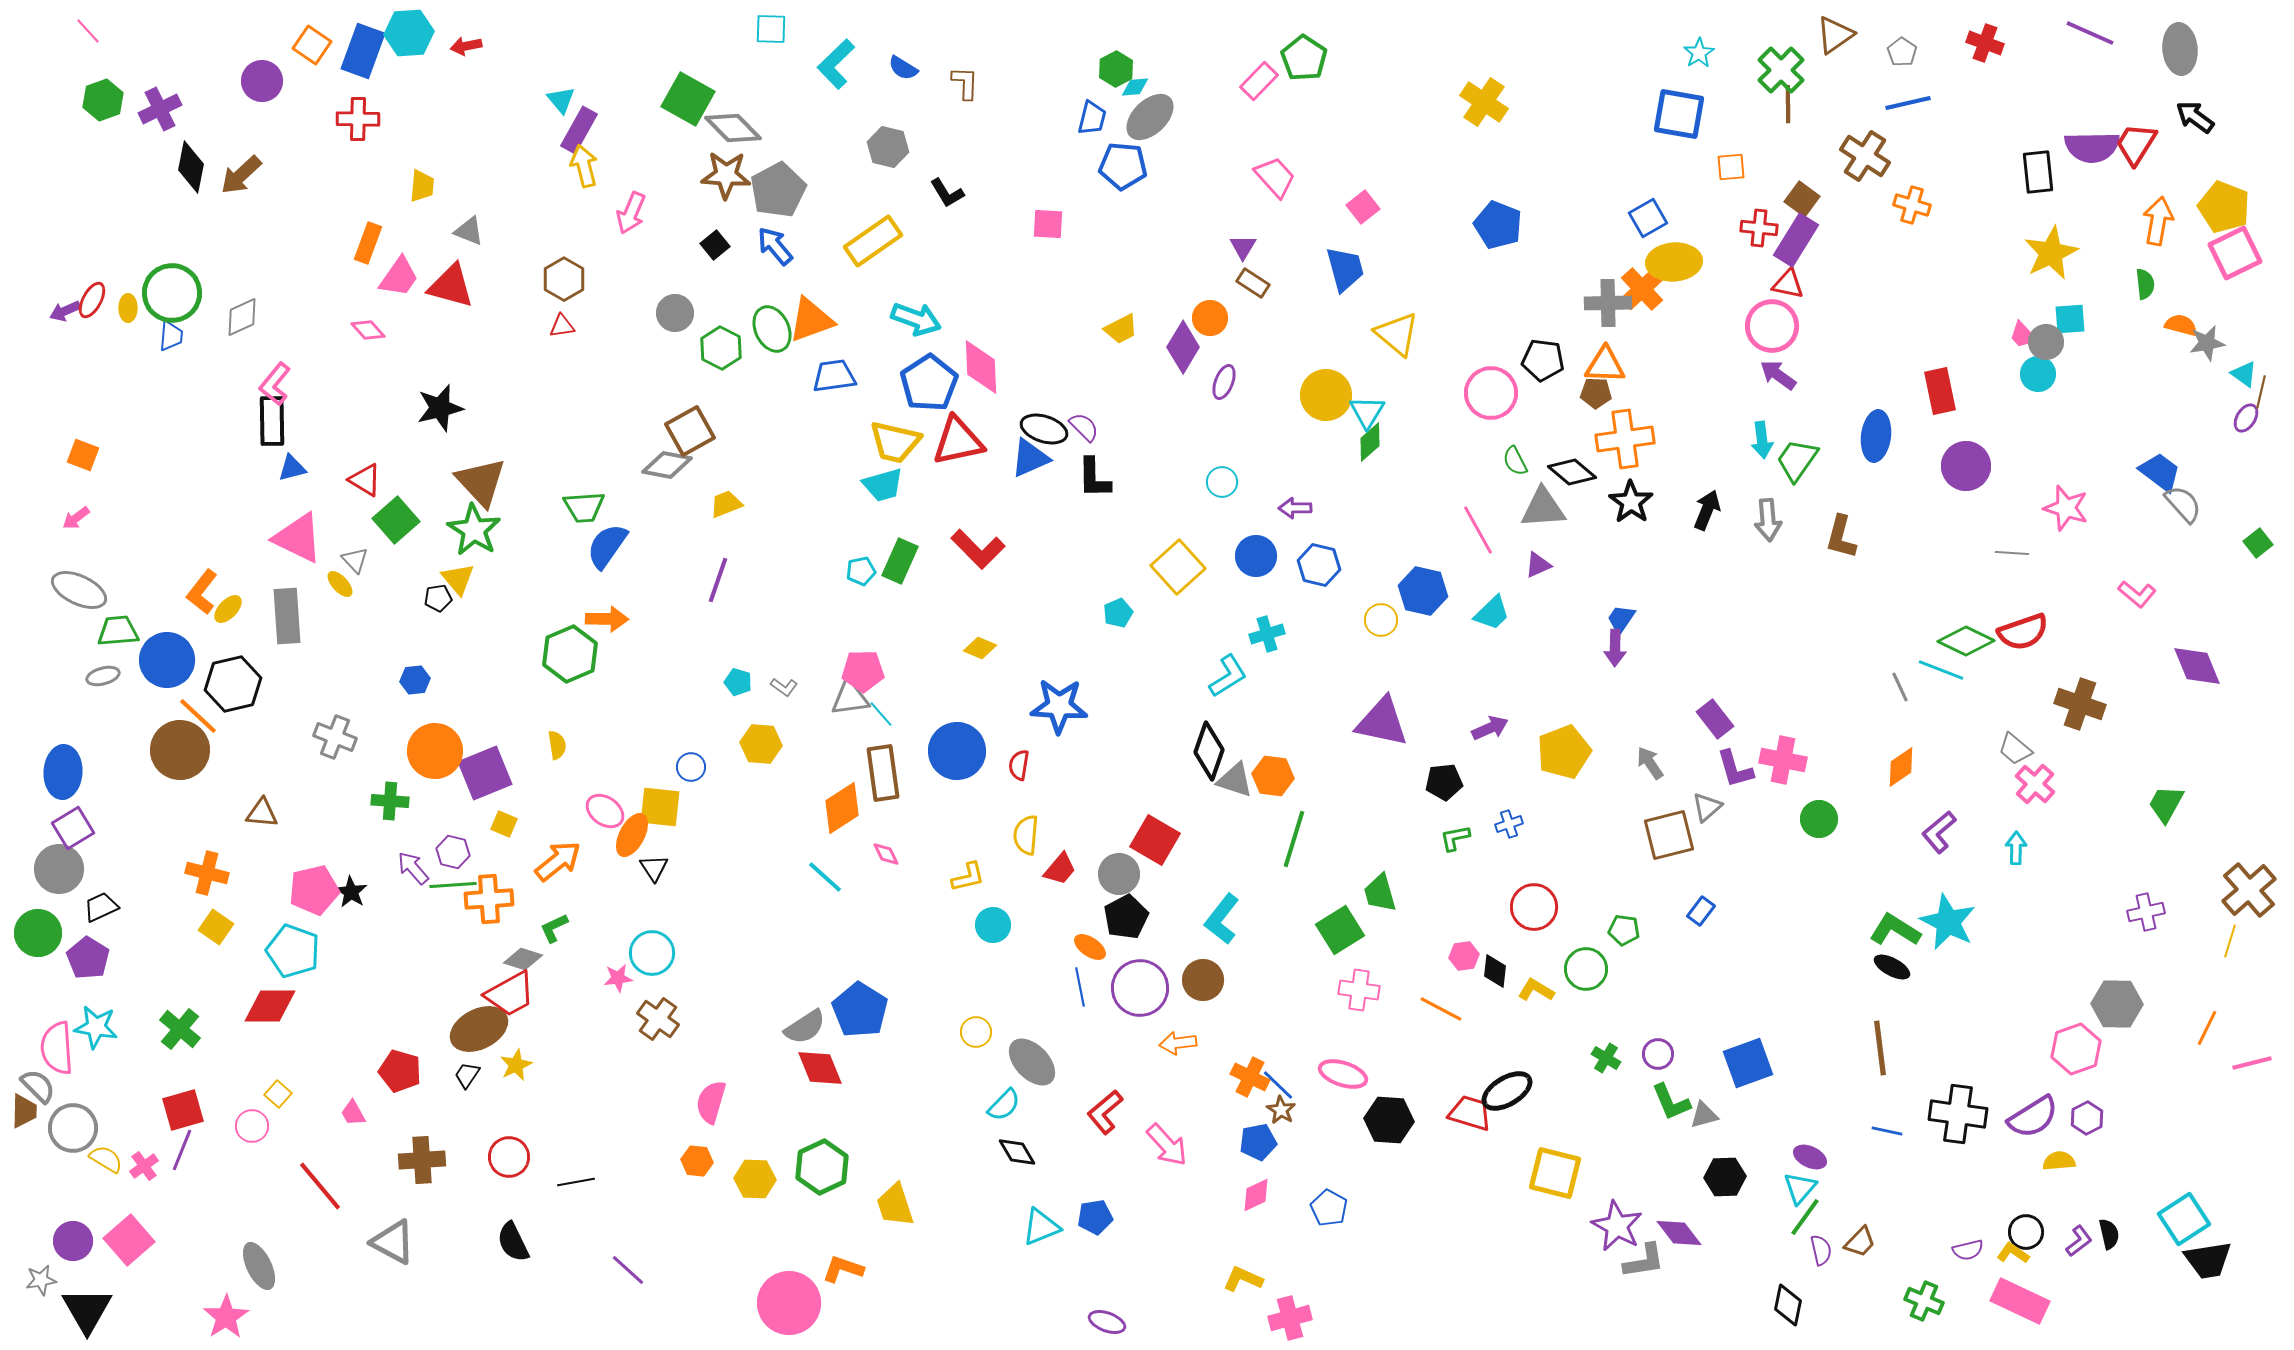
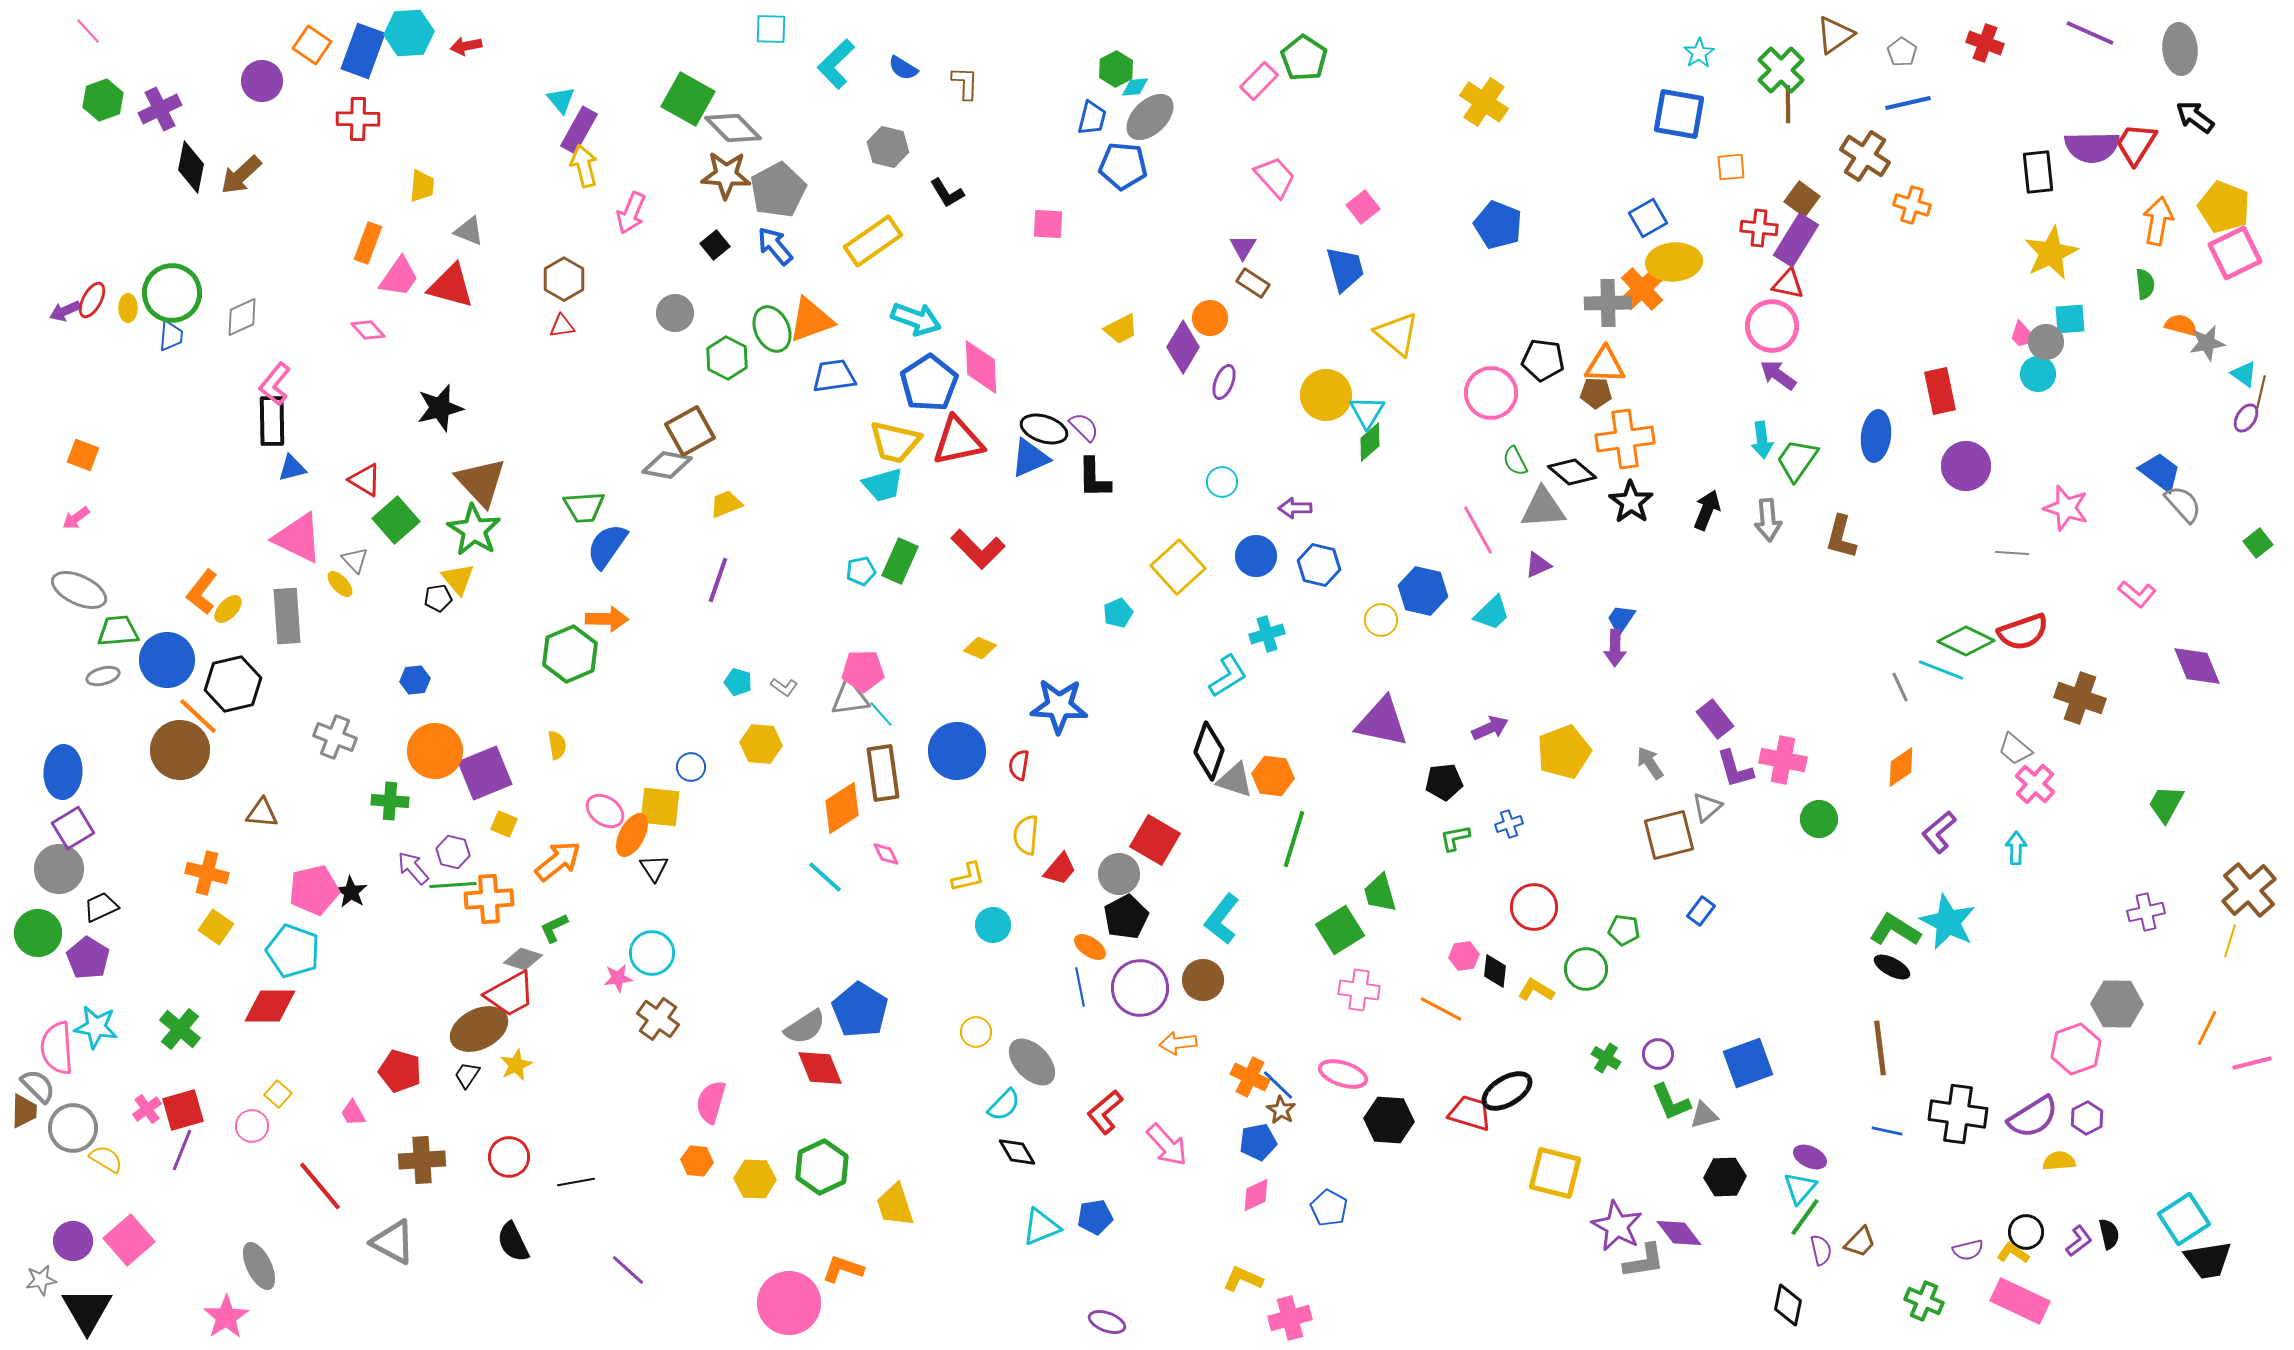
green hexagon at (721, 348): moved 6 px right, 10 px down
brown cross at (2080, 704): moved 6 px up
pink cross at (144, 1166): moved 3 px right, 57 px up
